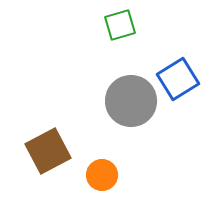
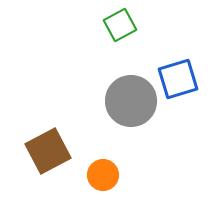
green square: rotated 12 degrees counterclockwise
blue square: rotated 15 degrees clockwise
orange circle: moved 1 px right
